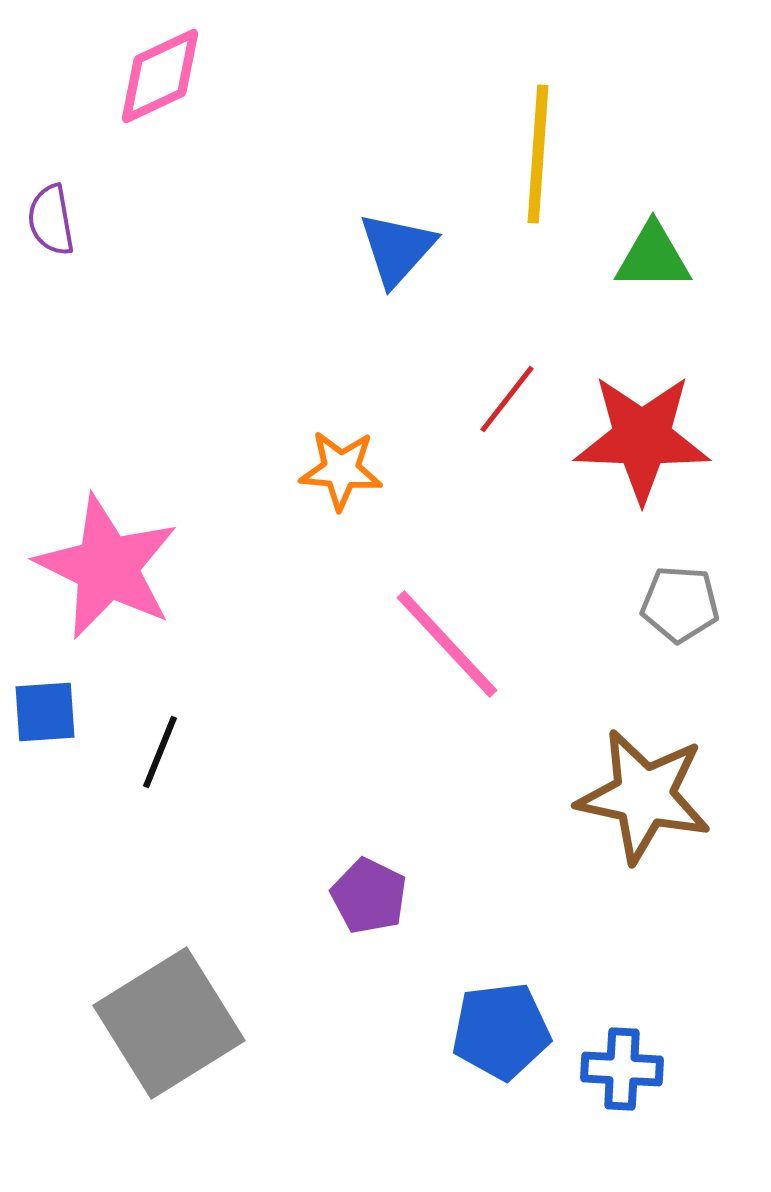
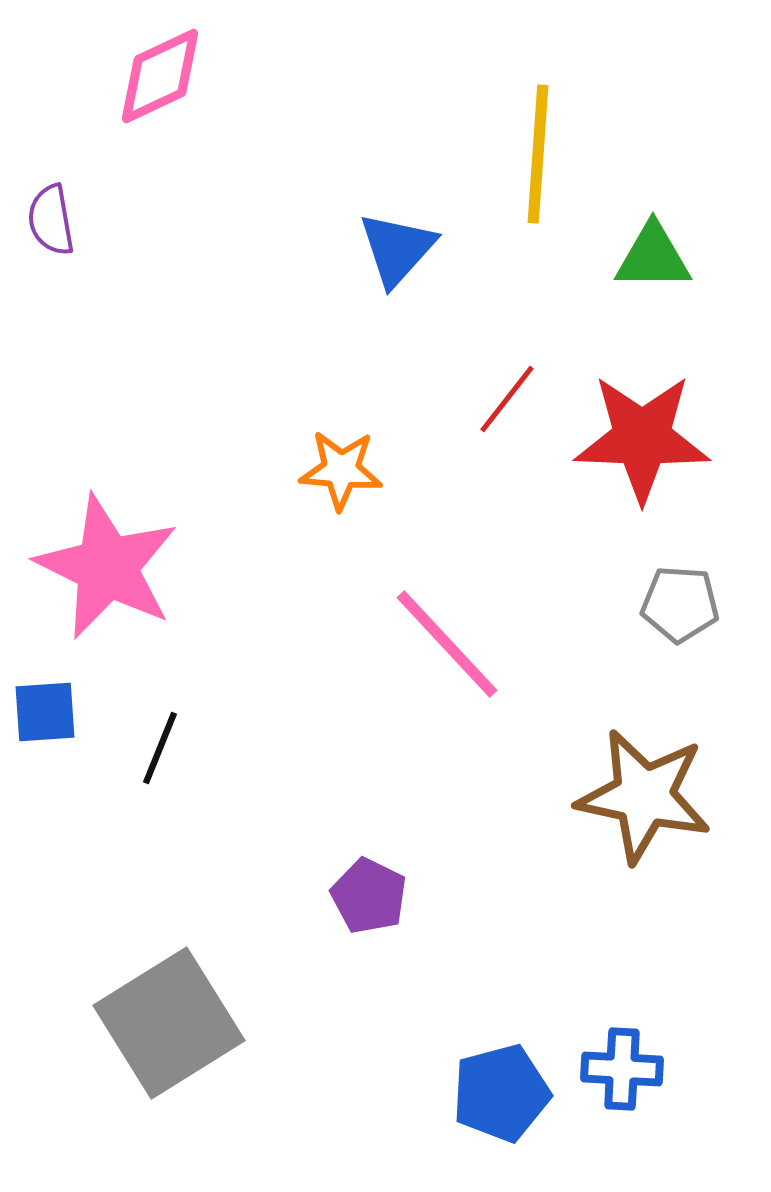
black line: moved 4 px up
blue pentagon: moved 62 px down; rotated 8 degrees counterclockwise
